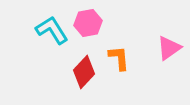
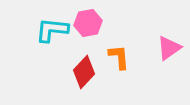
cyan L-shape: rotated 52 degrees counterclockwise
orange L-shape: moved 1 px up
